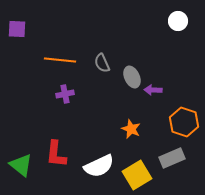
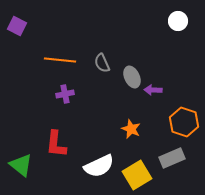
purple square: moved 3 px up; rotated 24 degrees clockwise
red L-shape: moved 10 px up
